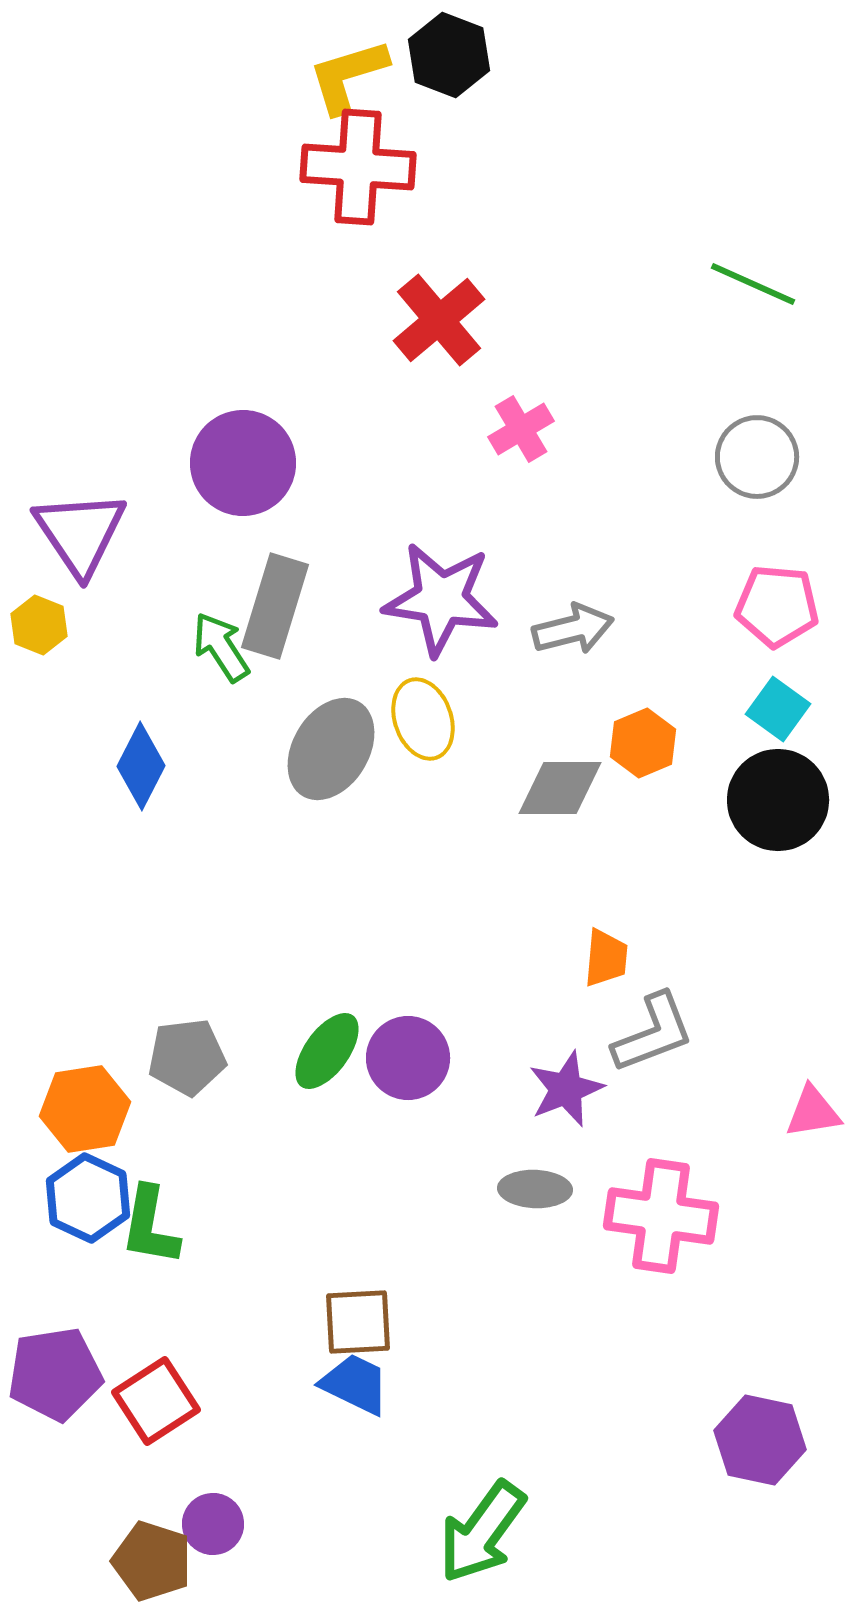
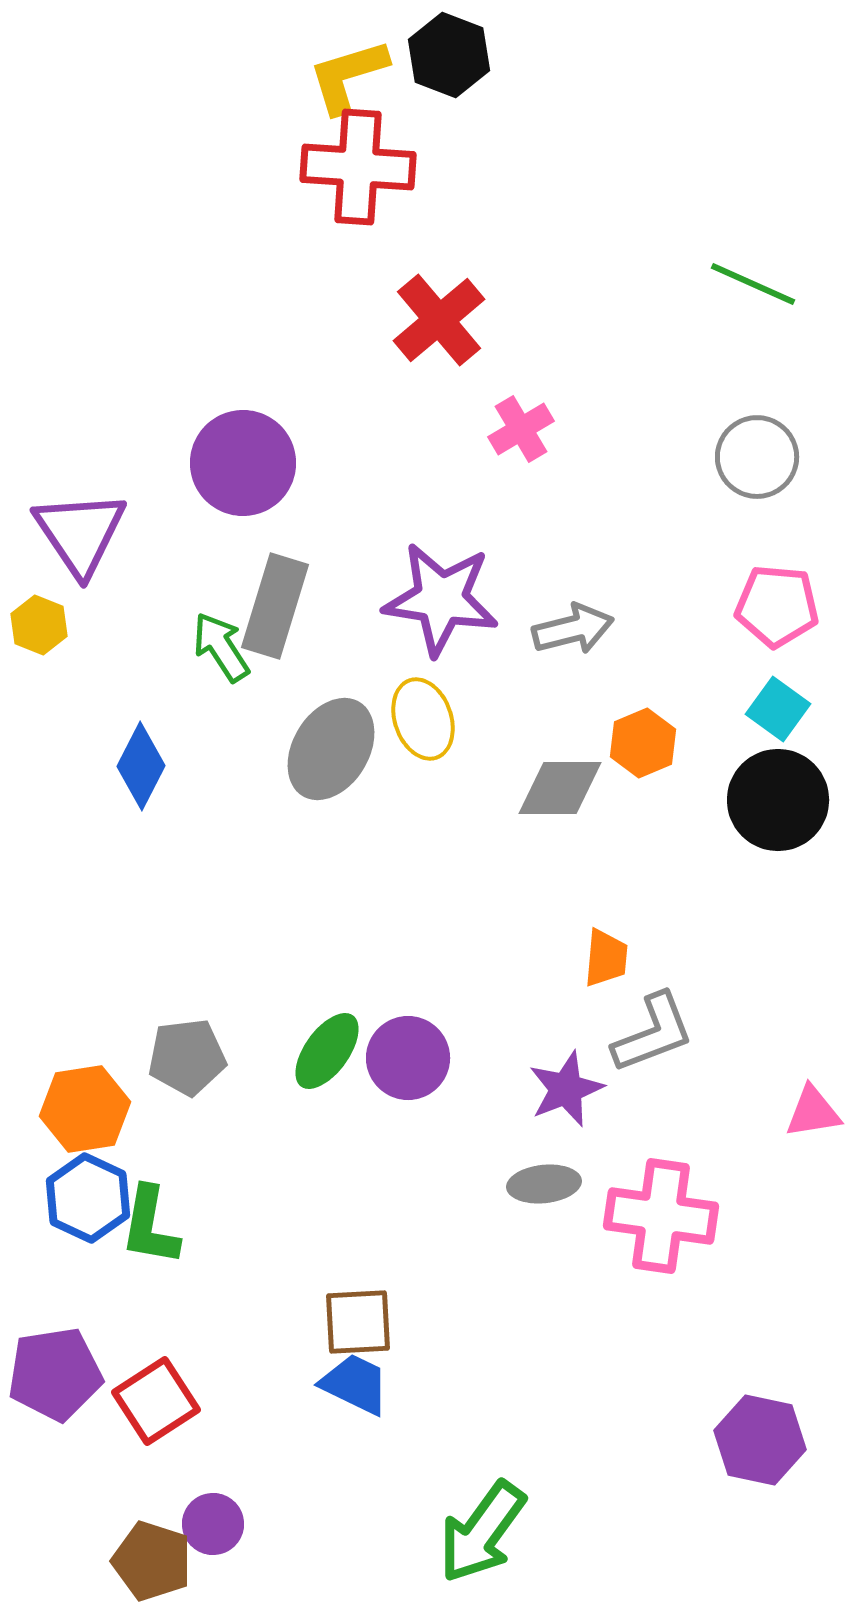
gray ellipse at (535, 1189): moved 9 px right, 5 px up; rotated 8 degrees counterclockwise
